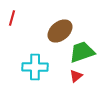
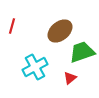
red line: moved 8 px down
cyan cross: rotated 30 degrees counterclockwise
red triangle: moved 6 px left, 2 px down
